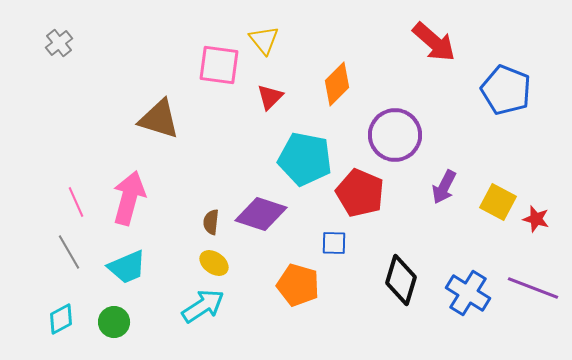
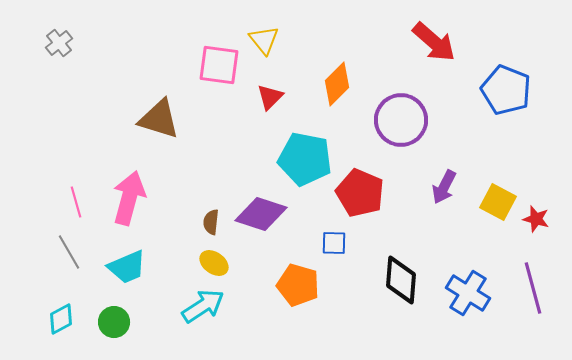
purple circle: moved 6 px right, 15 px up
pink line: rotated 8 degrees clockwise
black diamond: rotated 12 degrees counterclockwise
purple line: rotated 54 degrees clockwise
